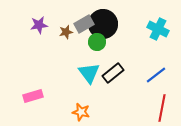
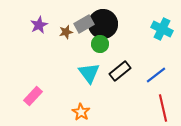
purple star: rotated 18 degrees counterclockwise
cyan cross: moved 4 px right
green circle: moved 3 px right, 2 px down
black rectangle: moved 7 px right, 2 px up
pink rectangle: rotated 30 degrees counterclockwise
red line: moved 1 px right; rotated 24 degrees counterclockwise
orange star: rotated 18 degrees clockwise
